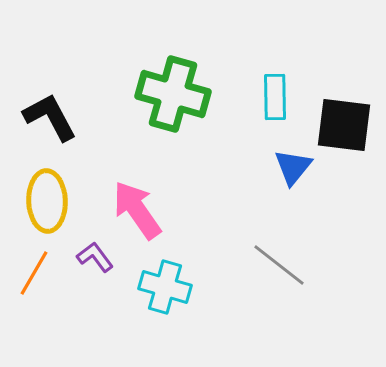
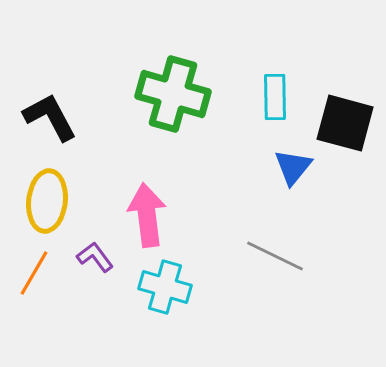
black square: moved 1 px right, 2 px up; rotated 8 degrees clockwise
yellow ellipse: rotated 8 degrees clockwise
pink arrow: moved 10 px right, 5 px down; rotated 28 degrees clockwise
gray line: moved 4 px left, 9 px up; rotated 12 degrees counterclockwise
